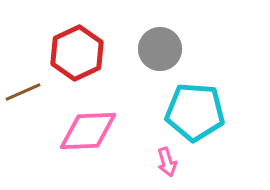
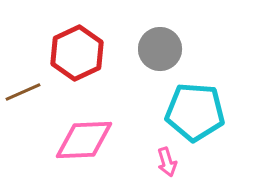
pink diamond: moved 4 px left, 9 px down
